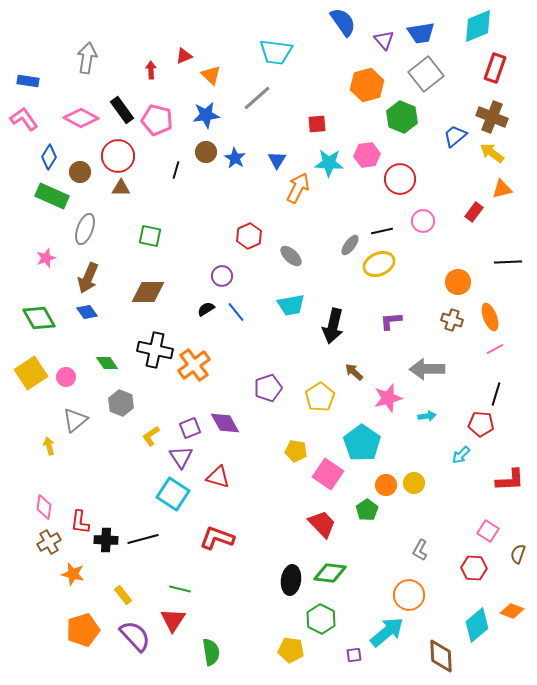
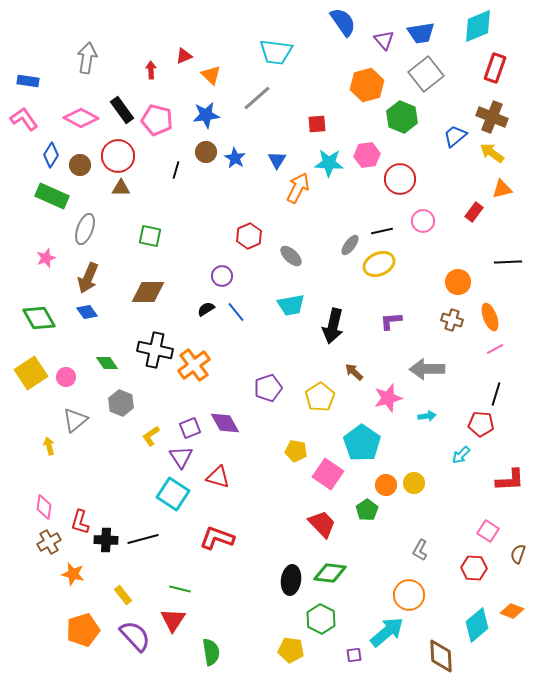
blue diamond at (49, 157): moved 2 px right, 2 px up
brown circle at (80, 172): moved 7 px up
red L-shape at (80, 522): rotated 10 degrees clockwise
